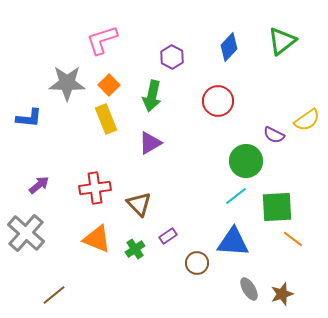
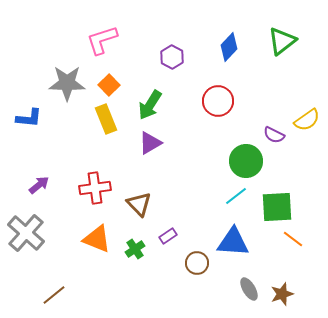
green arrow: moved 2 px left, 9 px down; rotated 20 degrees clockwise
